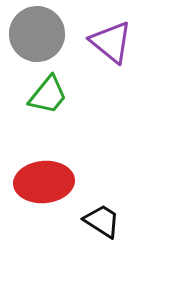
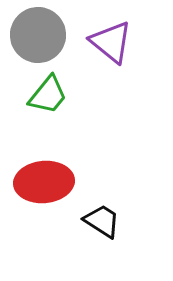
gray circle: moved 1 px right, 1 px down
